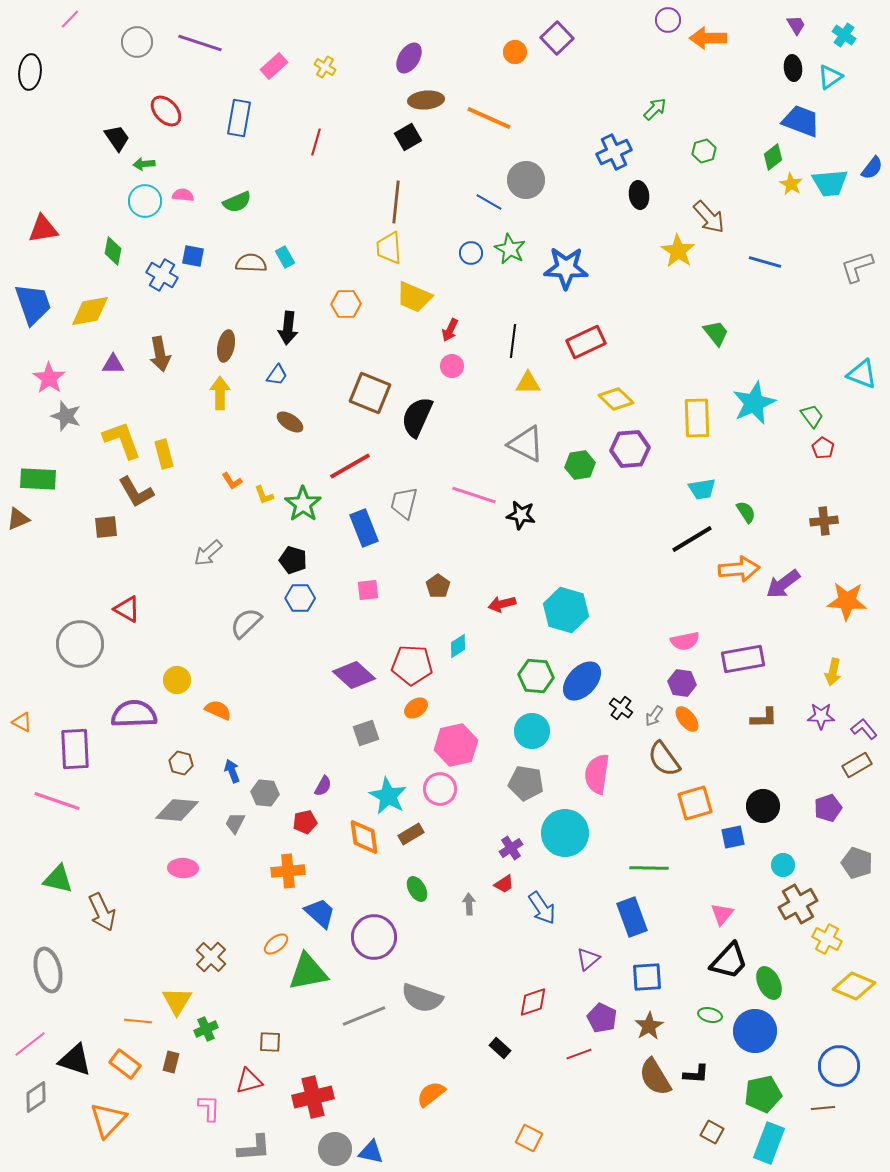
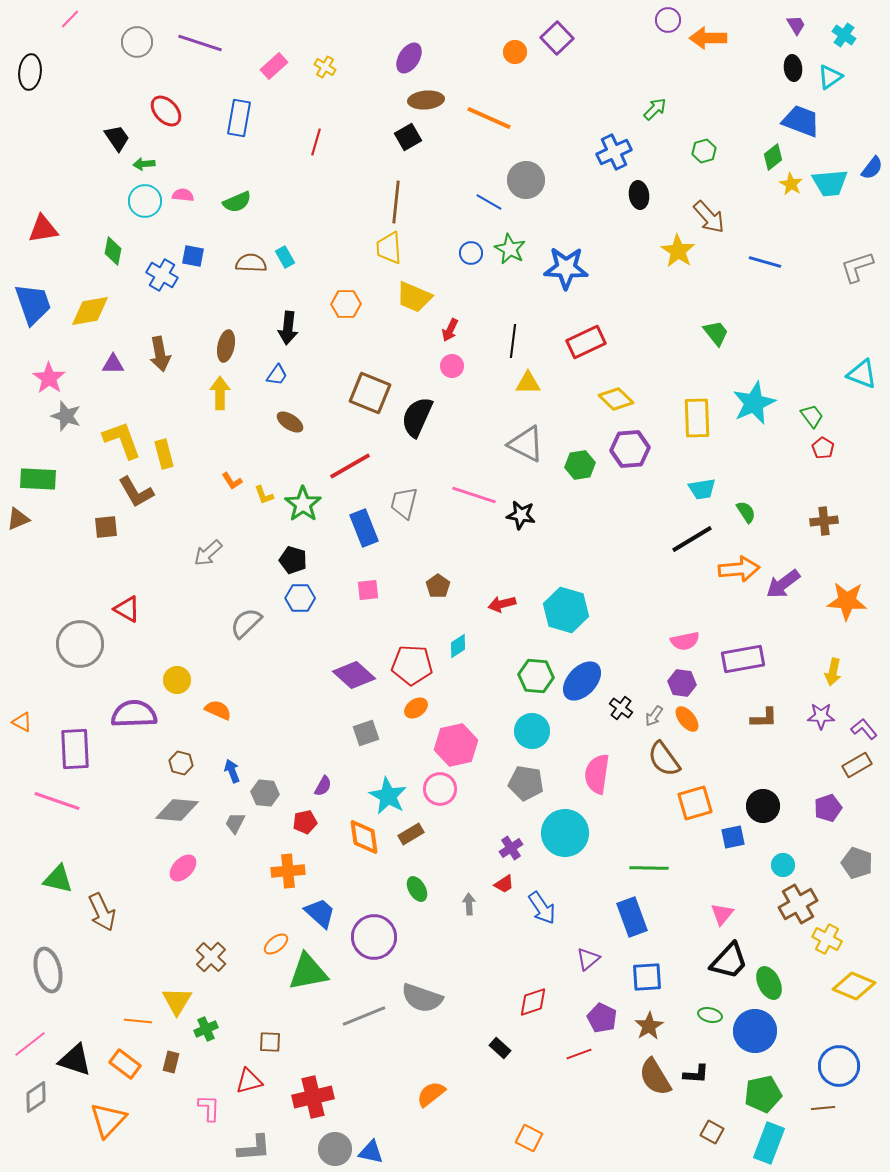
pink ellipse at (183, 868): rotated 48 degrees counterclockwise
